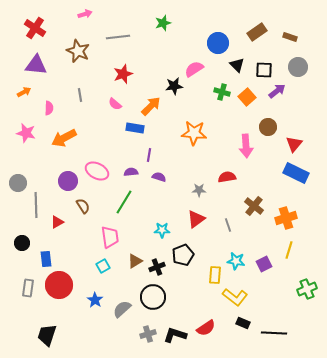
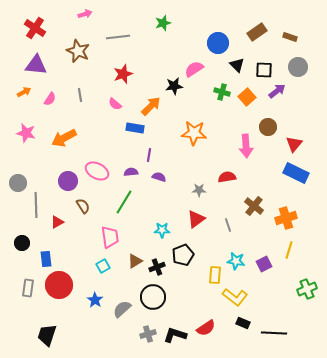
pink semicircle at (49, 108): moved 1 px right, 9 px up; rotated 32 degrees clockwise
